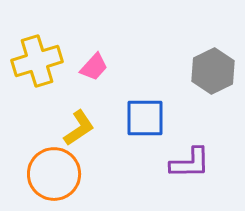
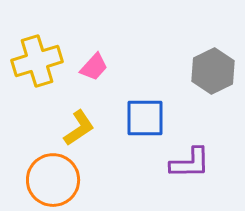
orange circle: moved 1 px left, 6 px down
